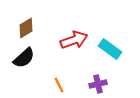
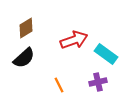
cyan rectangle: moved 4 px left, 5 px down
purple cross: moved 2 px up
